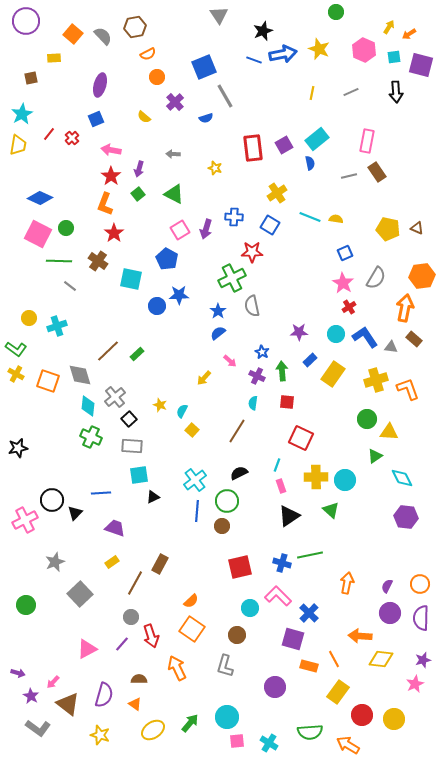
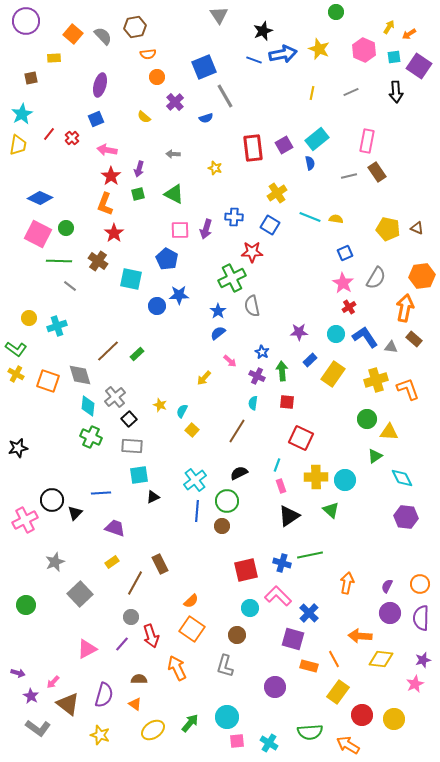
orange semicircle at (148, 54): rotated 21 degrees clockwise
purple square at (421, 65): moved 2 px left, 1 px down; rotated 20 degrees clockwise
pink arrow at (111, 150): moved 4 px left
green square at (138, 194): rotated 24 degrees clockwise
pink square at (180, 230): rotated 30 degrees clockwise
brown rectangle at (160, 564): rotated 54 degrees counterclockwise
red square at (240, 567): moved 6 px right, 3 px down
